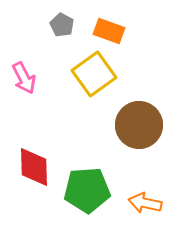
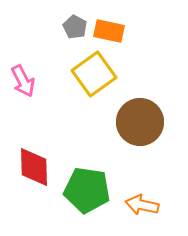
gray pentagon: moved 13 px right, 2 px down
orange rectangle: rotated 8 degrees counterclockwise
pink arrow: moved 1 px left, 3 px down
brown circle: moved 1 px right, 3 px up
green pentagon: rotated 12 degrees clockwise
orange arrow: moved 3 px left, 2 px down
